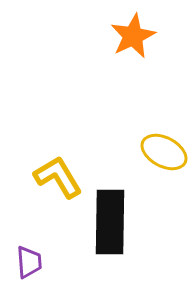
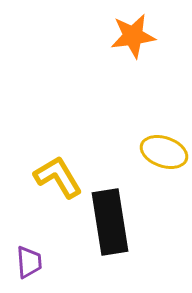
orange star: rotated 18 degrees clockwise
yellow ellipse: rotated 9 degrees counterclockwise
black rectangle: rotated 10 degrees counterclockwise
